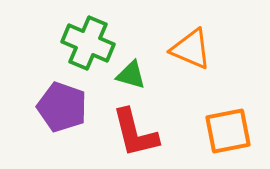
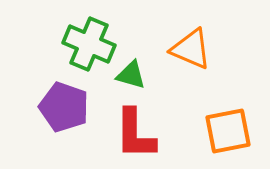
green cross: moved 1 px right, 1 px down
purple pentagon: moved 2 px right
red L-shape: moved 1 px down; rotated 14 degrees clockwise
